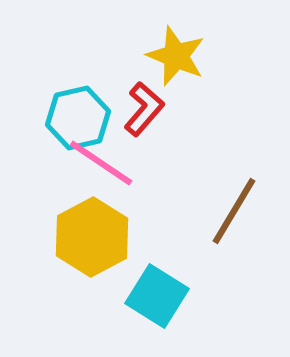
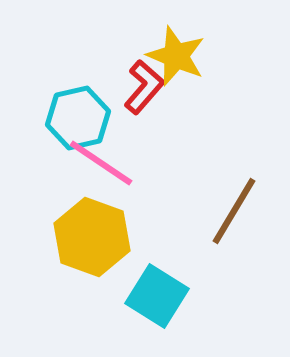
red L-shape: moved 22 px up
yellow hexagon: rotated 12 degrees counterclockwise
